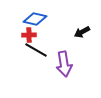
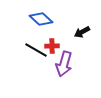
blue diamond: moved 6 px right; rotated 30 degrees clockwise
red cross: moved 23 px right, 11 px down
purple arrow: rotated 25 degrees clockwise
